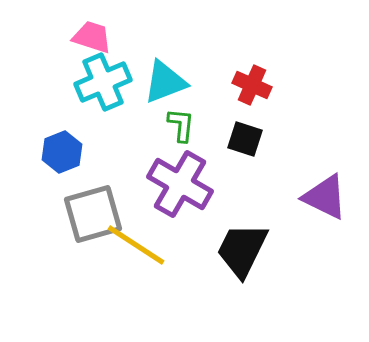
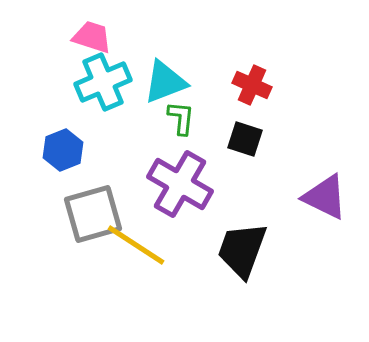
green L-shape: moved 7 px up
blue hexagon: moved 1 px right, 2 px up
black trapezoid: rotated 6 degrees counterclockwise
